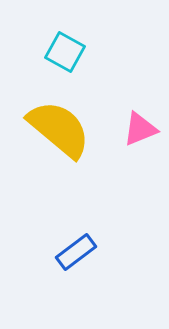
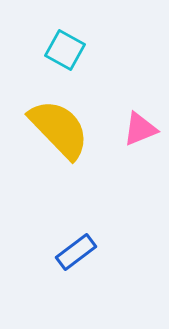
cyan square: moved 2 px up
yellow semicircle: rotated 6 degrees clockwise
